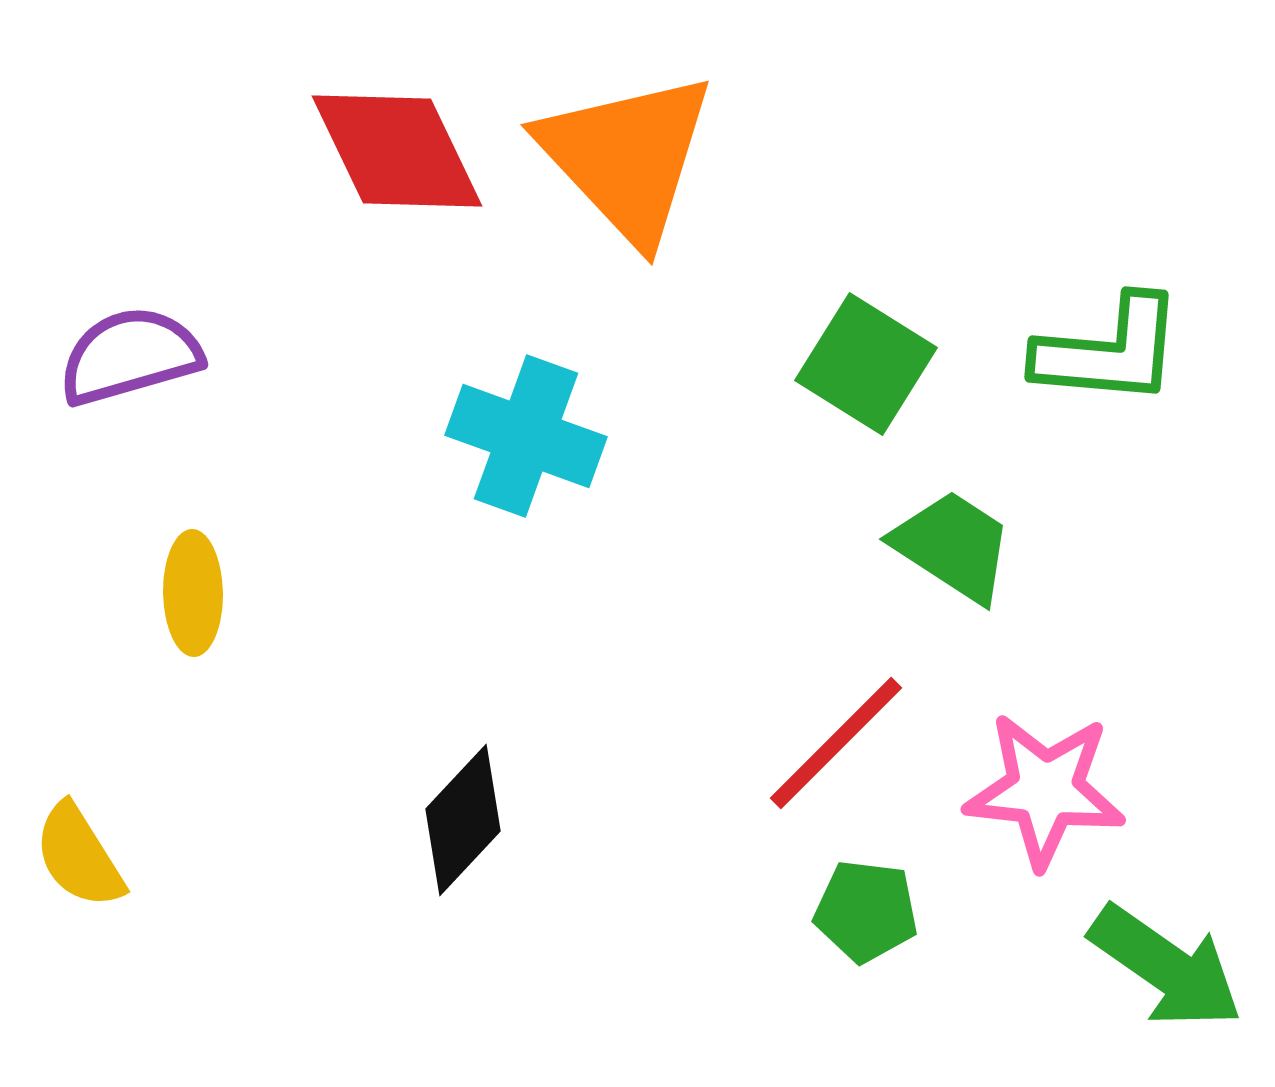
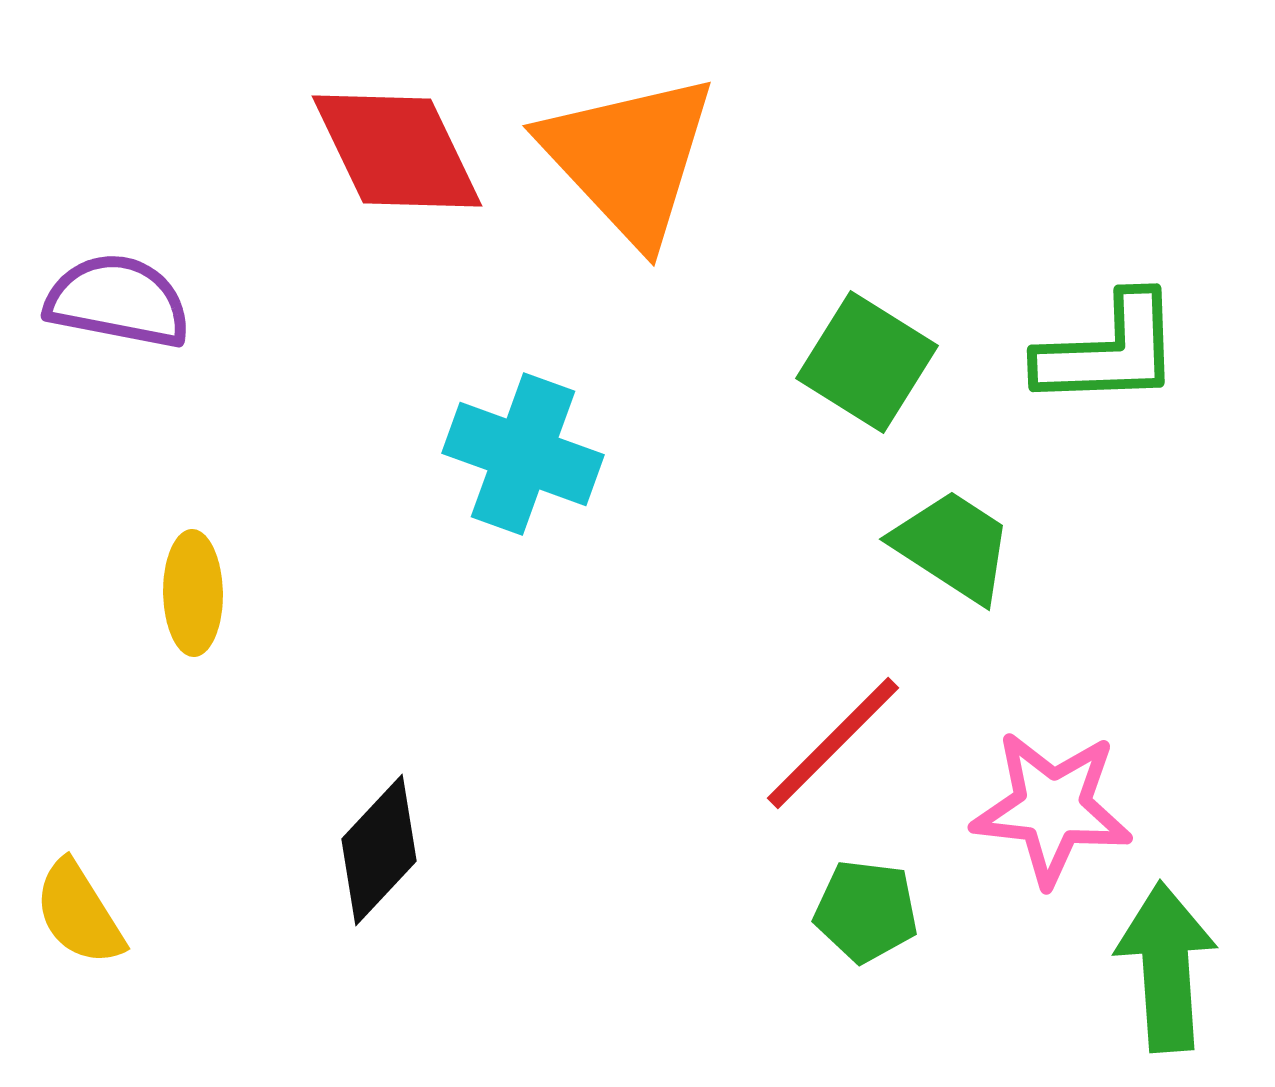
orange triangle: moved 2 px right, 1 px down
green L-shape: rotated 7 degrees counterclockwise
purple semicircle: moved 12 px left, 55 px up; rotated 27 degrees clockwise
green square: moved 1 px right, 2 px up
cyan cross: moved 3 px left, 18 px down
red line: moved 3 px left
pink star: moved 7 px right, 18 px down
black diamond: moved 84 px left, 30 px down
yellow semicircle: moved 57 px down
green arrow: rotated 129 degrees counterclockwise
